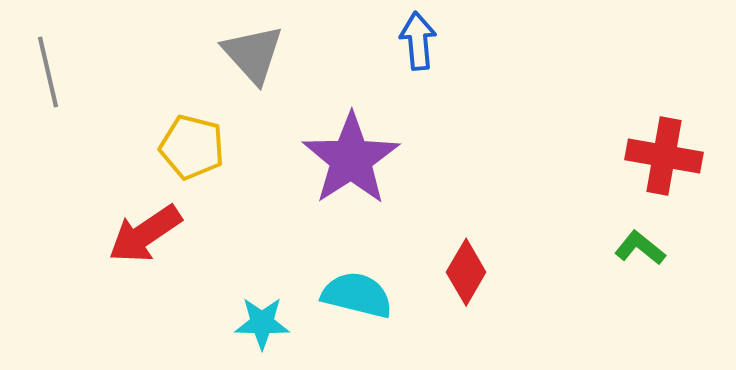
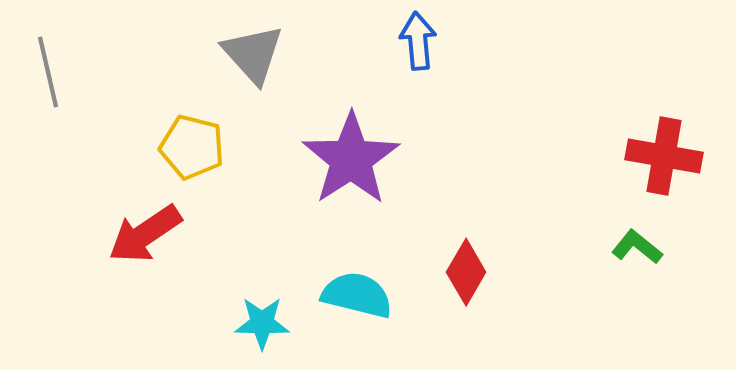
green L-shape: moved 3 px left, 1 px up
